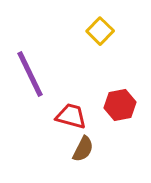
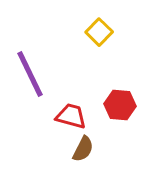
yellow square: moved 1 px left, 1 px down
red hexagon: rotated 16 degrees clockwise
